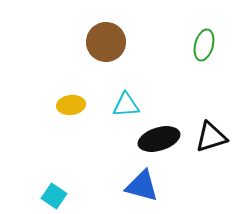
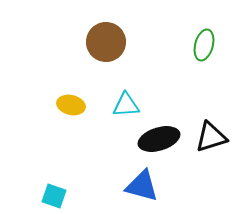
yellow ellipse: rotated 20 degrees clockwise
cyan square: rotated 15 degrees counterclockwise
